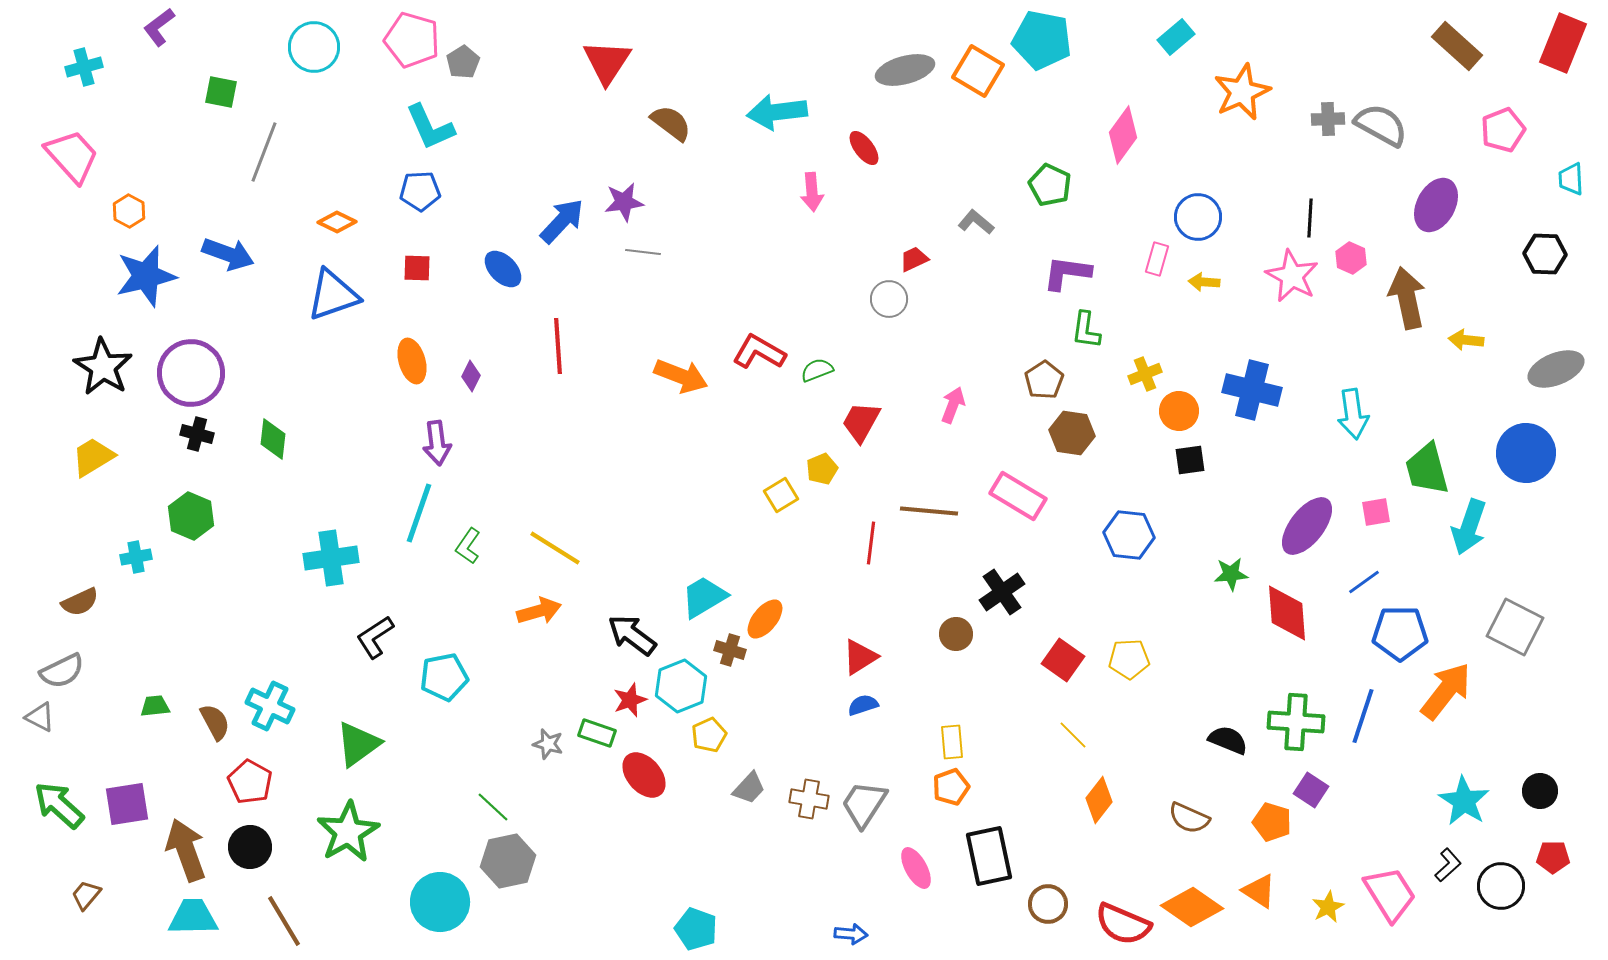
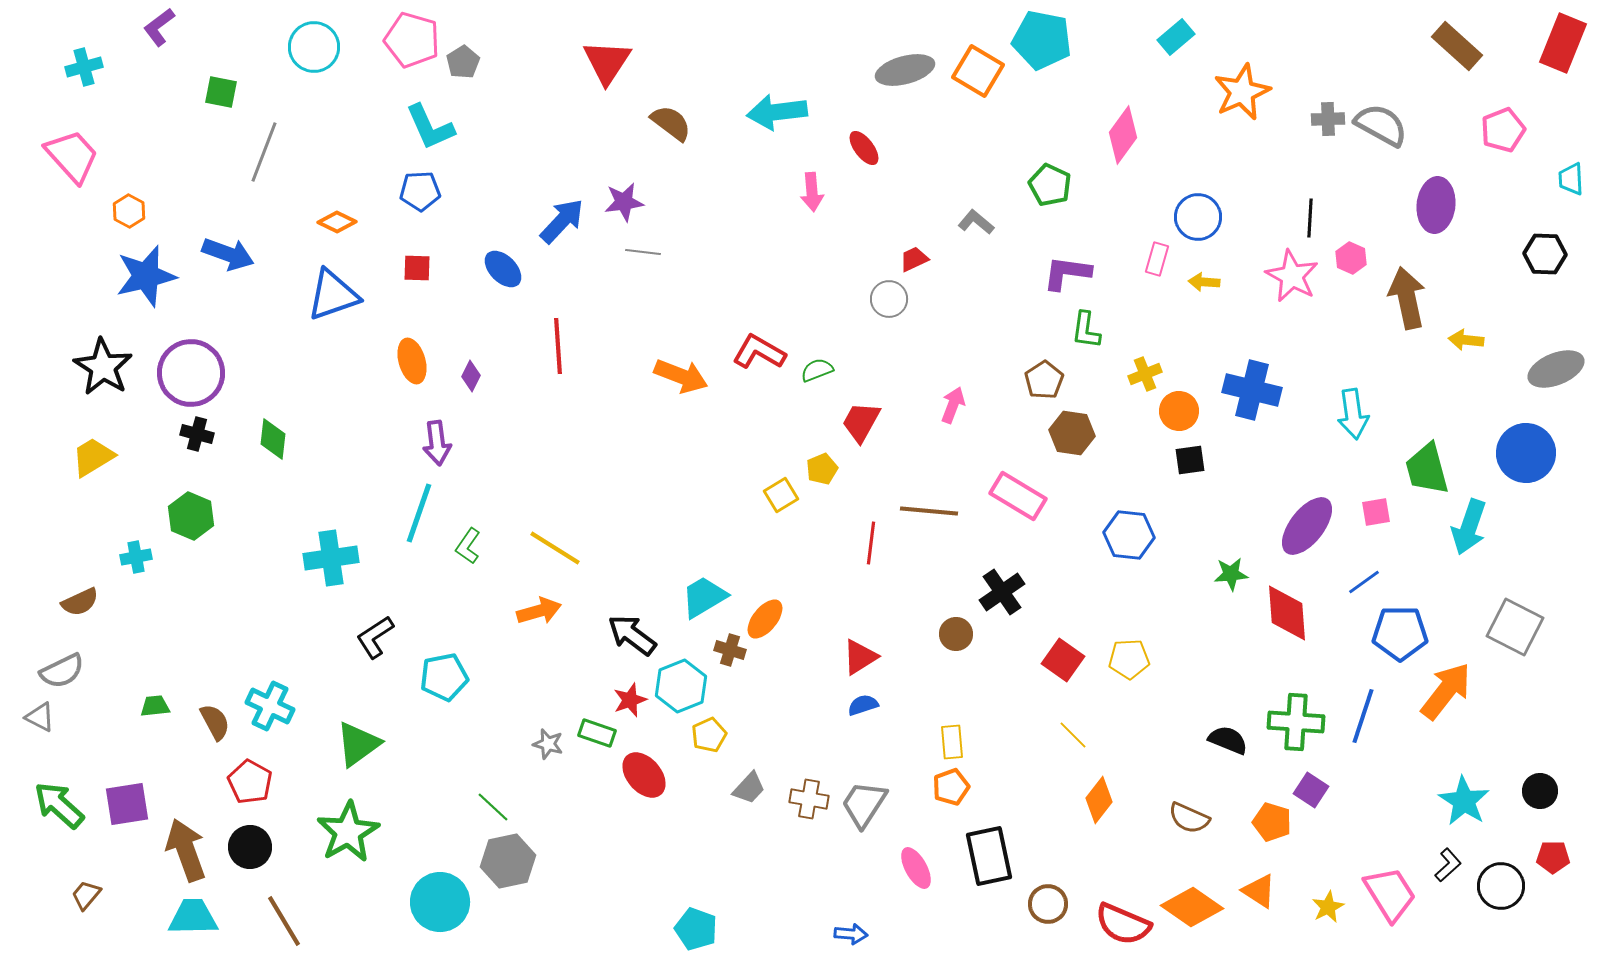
purple ellipse at (1436, 205): rotated 22 degrees counterclockwise
